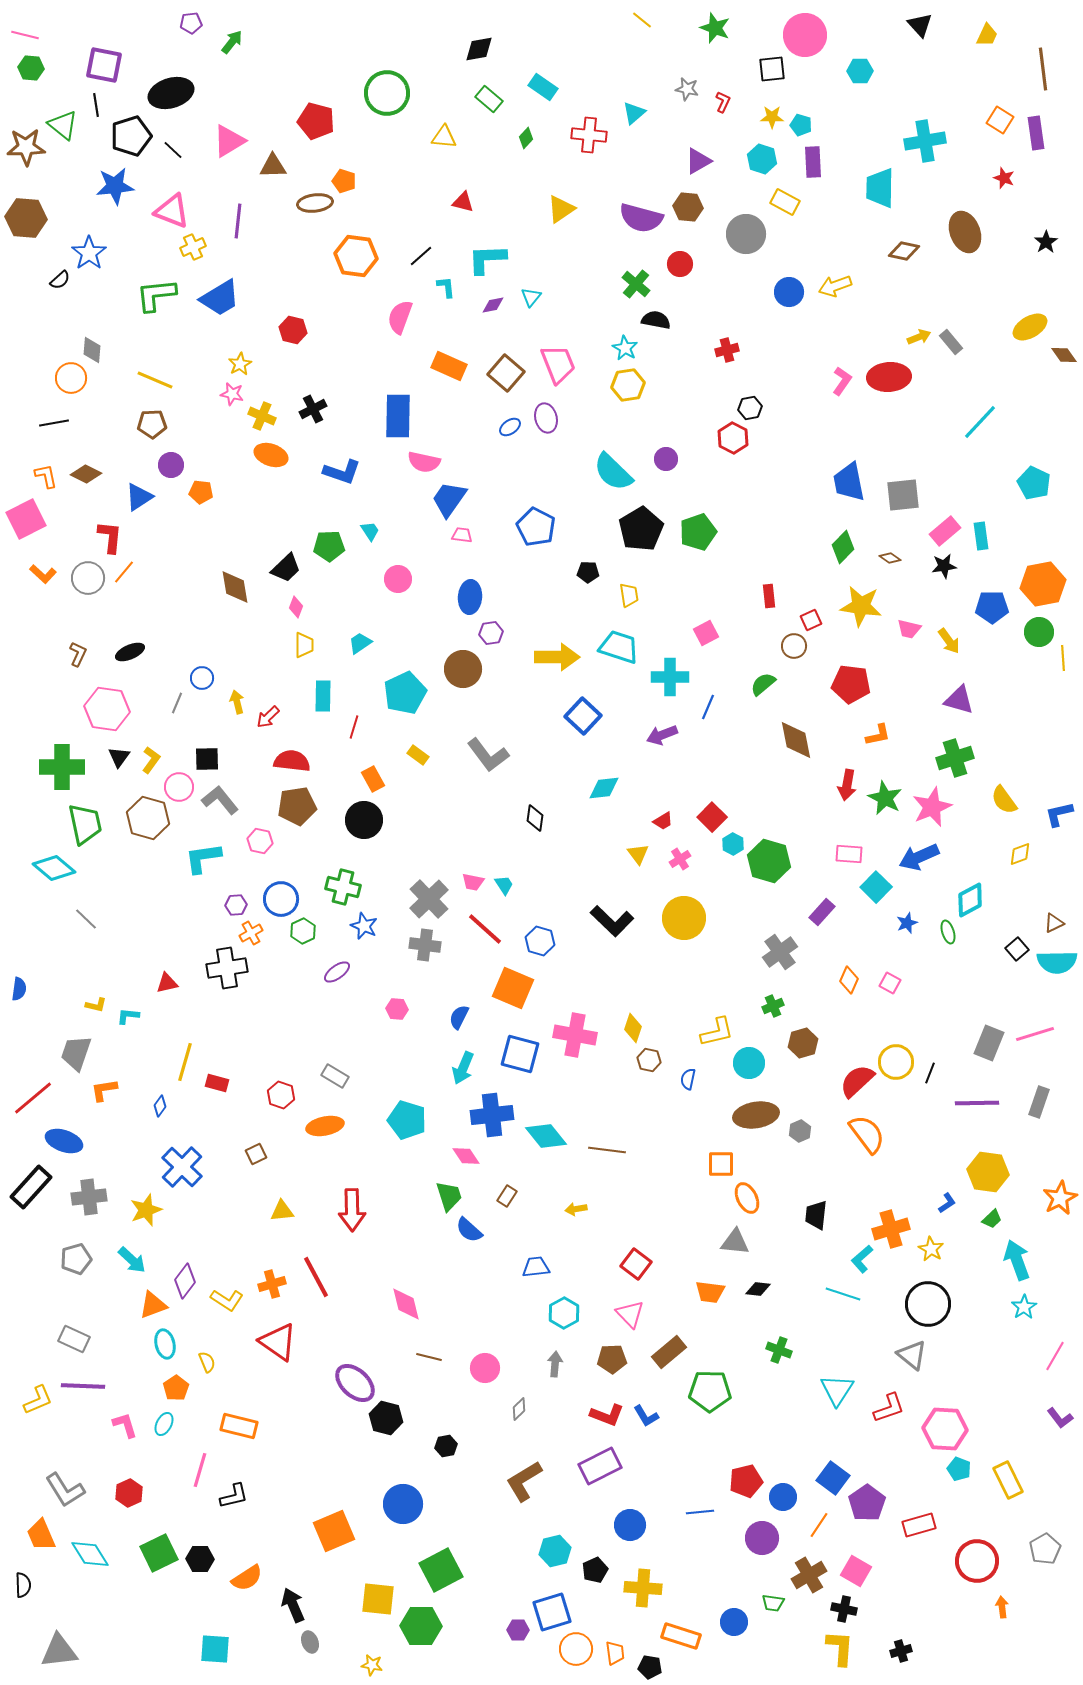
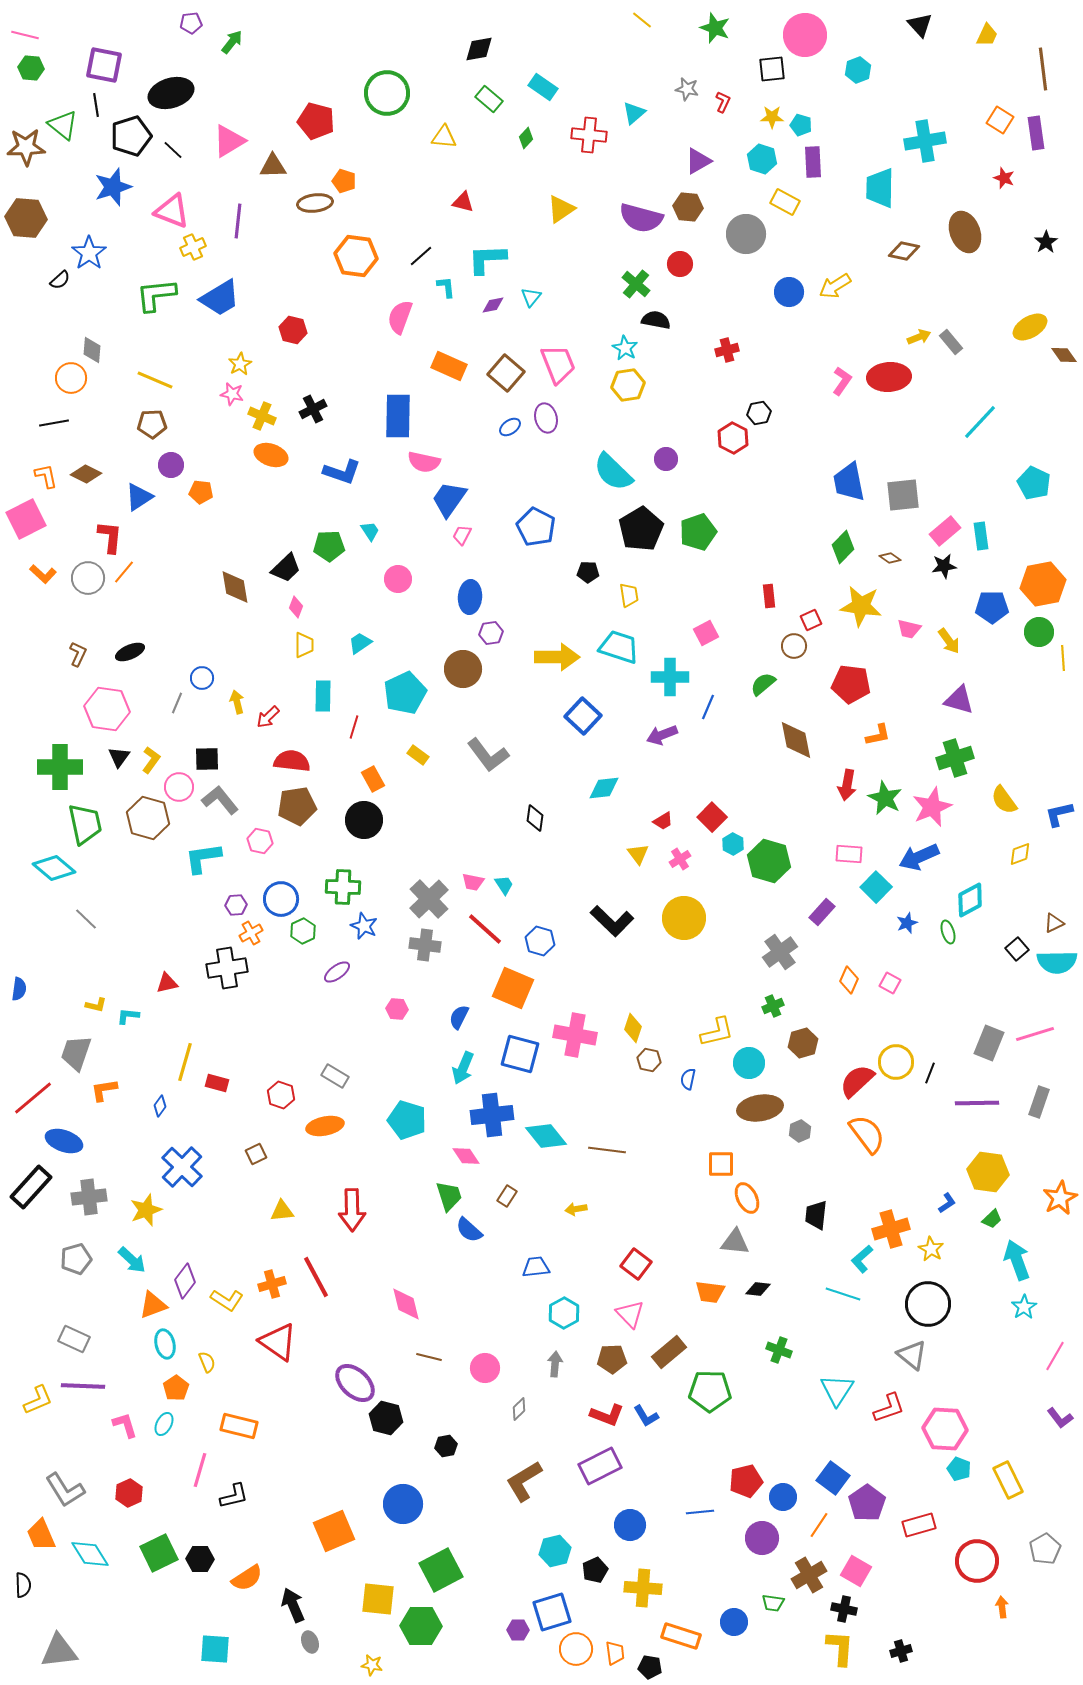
cyan hexagon at (860, 71): moved 2 px left, 1 px up; rotated 20 degrees counterclockwise
blue star at (115, 186): moved 2 px left, 1 px down; rotated 12 degrees counterclockwise
yellow arrow at (835, 286): rotated 12 degrees counterclockwise
black hexagon at (750, 408): moved 9 px right, 5 px down
pink trapezoid at (462, 535): rotated 70 degrees counterclockwise
green cross at (62, 767): moved 2 px left
green cross at (343, 887): rotated 12 degrees counterclockwise
brown ellipse at (756, 1115): moved 4 px right, 7 px up
